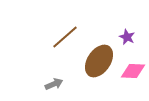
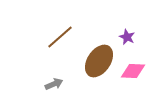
brown line: moved 5 px left
